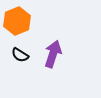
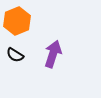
black semicircle: moved 5 px left
